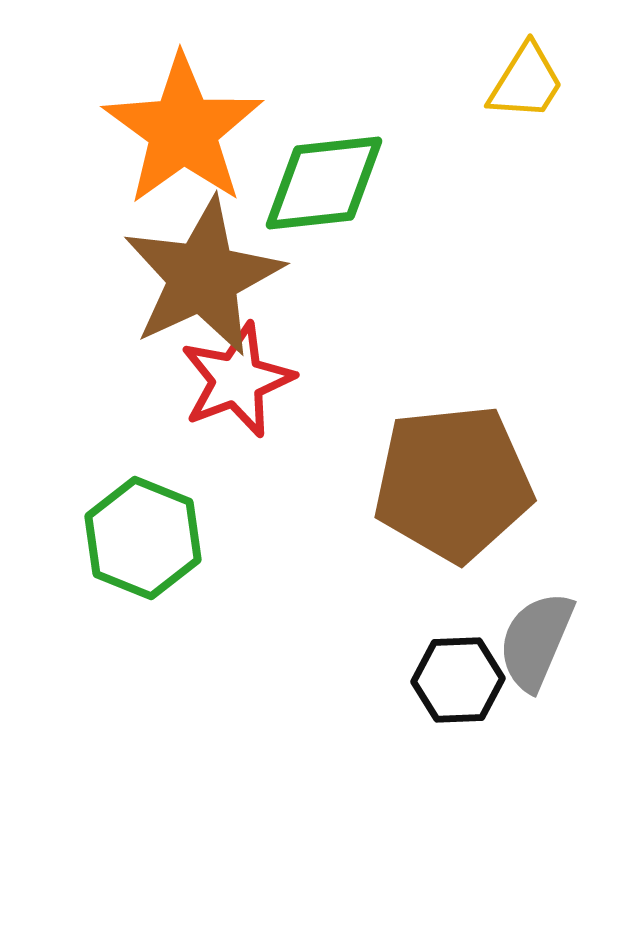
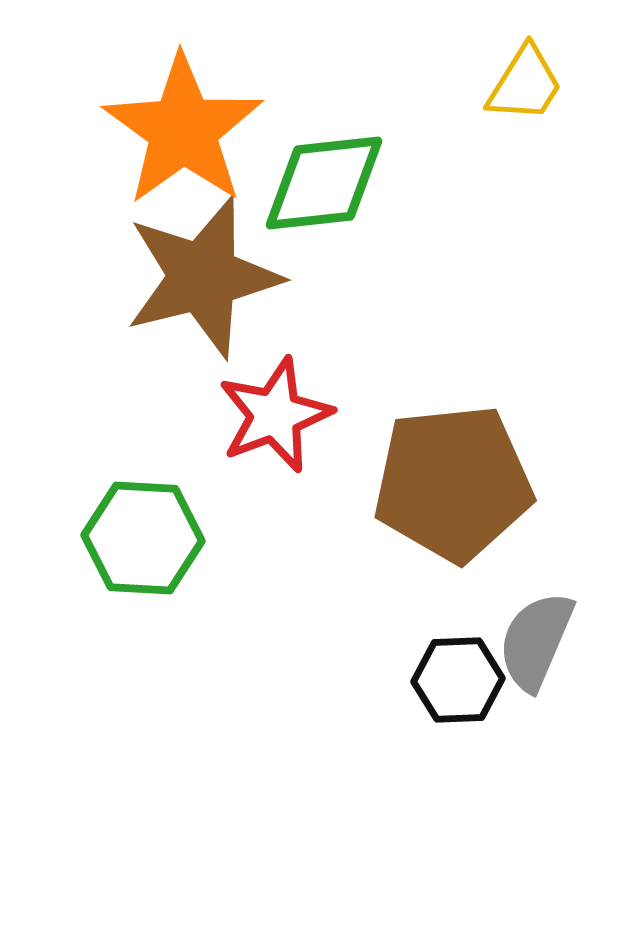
yellow trapezoid: moved 1 px left, 2 px down
brown star: rotated 11 degrees clockwise
red star: moved 38 px right, 35 px down
green hexagon: rotated 19 degrees counterclockwise
